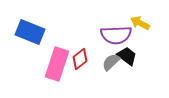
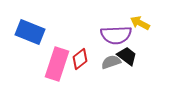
gray semicircle: rotated 24 degrees clockwise
